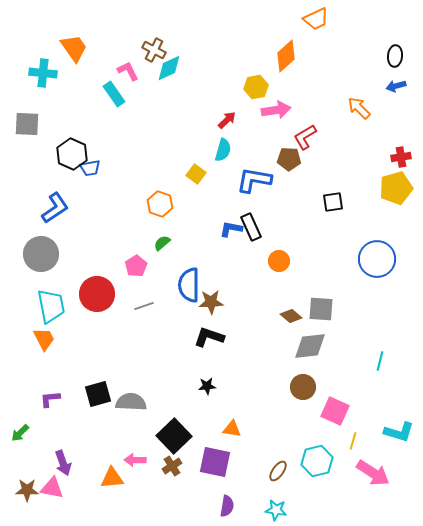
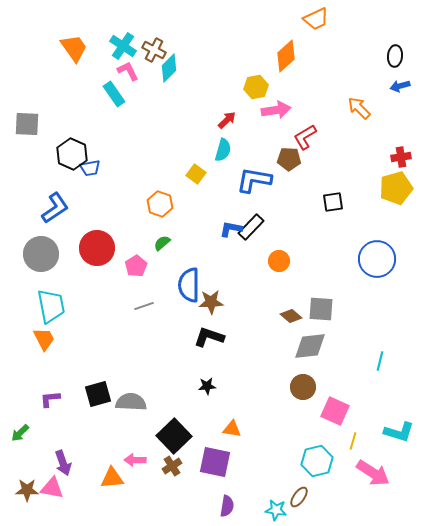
cyan diamond at (169, 68): rotated 20 degrees counterclockwise
cyan cross at (43, 73): moved 80 px right, 27 px up; rotated 28 degrees clockwise
blue arrow at (396, 86): moved 4 px right
black rectangle at (251, 227): rotated 68 degrees clockwise
red circle at (97, 294): moved 46 px up
brown ellipse at (278, 471): moved 21 px right, 26 px down
